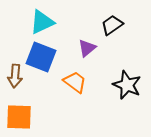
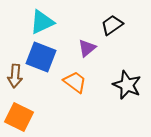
orange square: rotated 24 degrees clockwise
